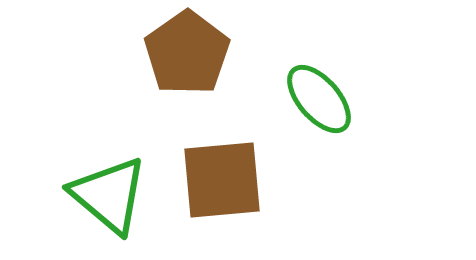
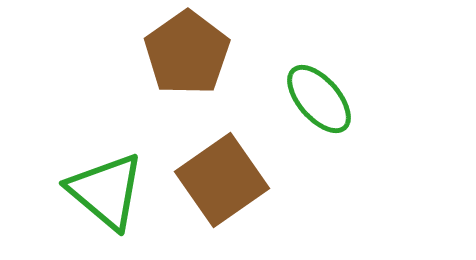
brown square: rotated 30 degrees counterclockwise
green triangle: moved 3 px left, 4 px up
